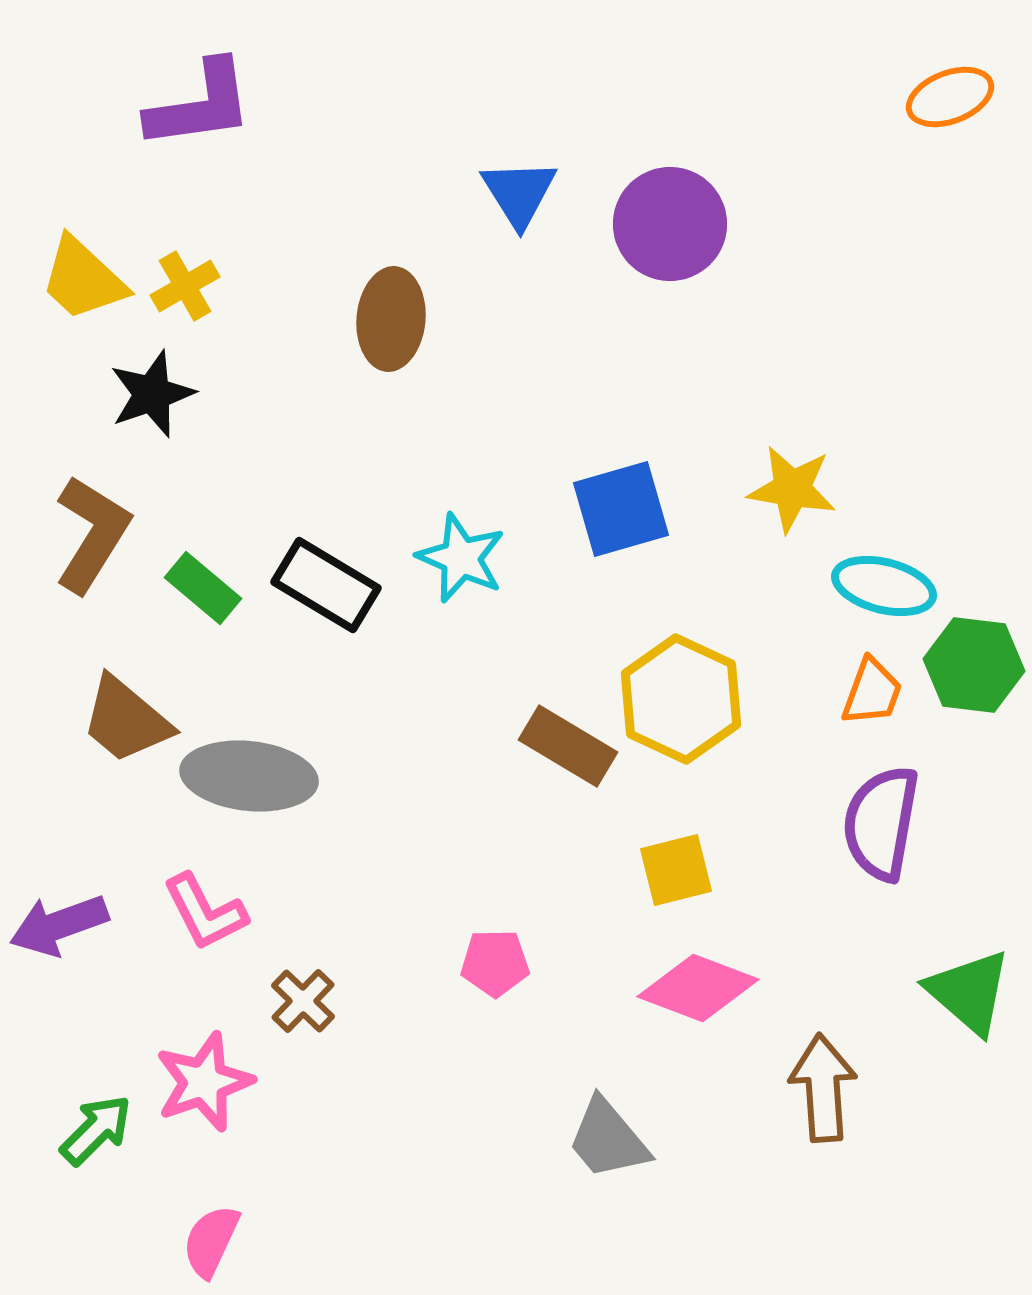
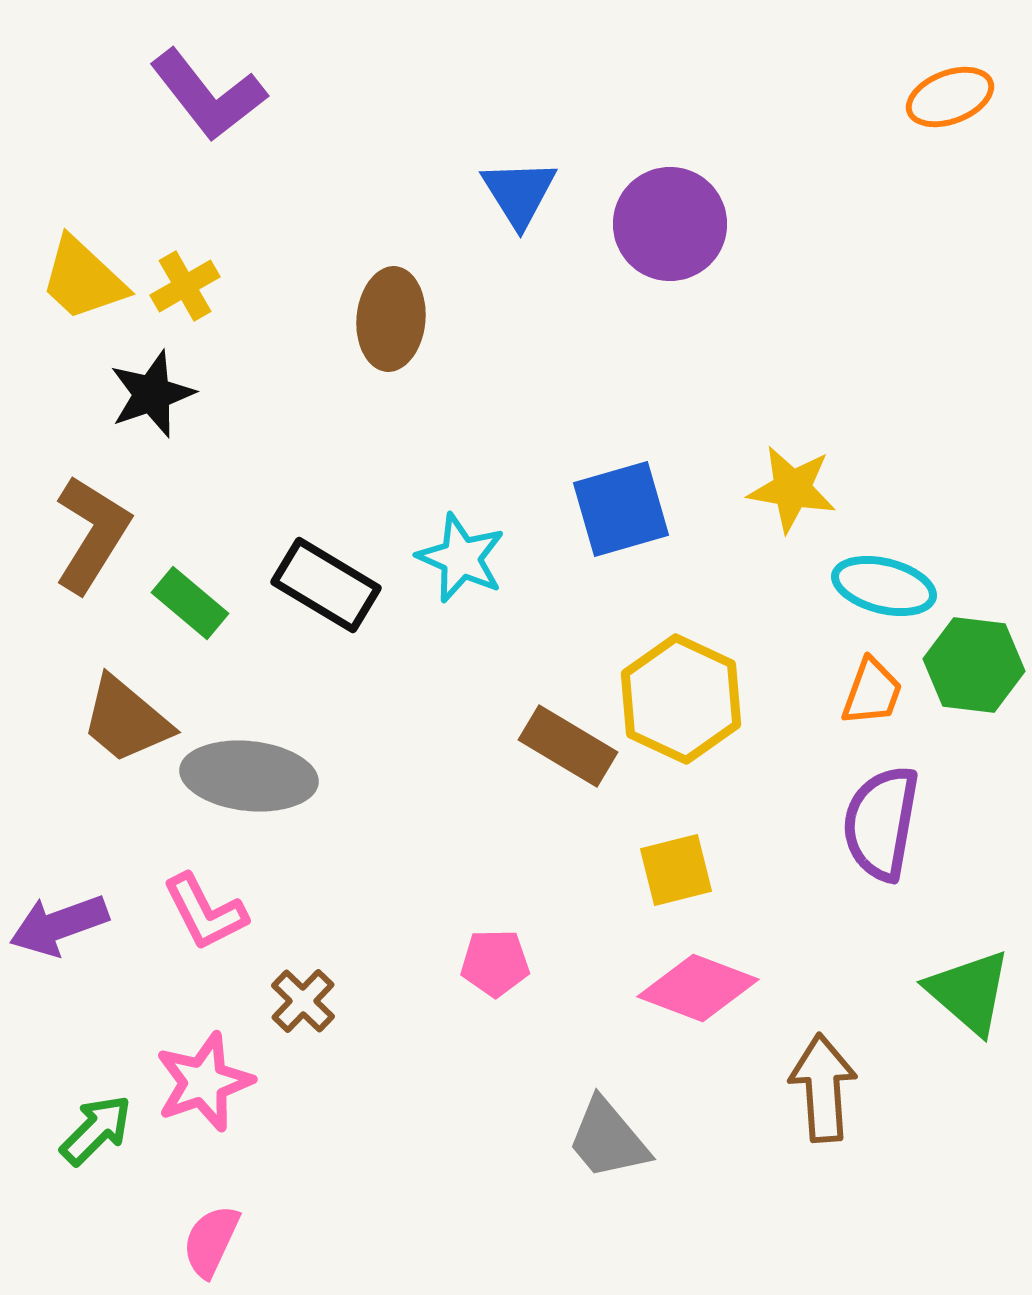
purple L-shape: moved 8 px right, 10 px up; rotated 60 degrees clockwise
green rectangle: moved 13 px left, 15 px down
